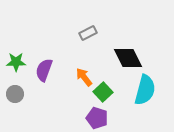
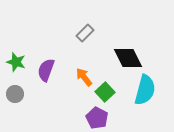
gray rectangle: moved 3 px left; rotated 18 degrees counterclockwise
green star: rotated 18 degrees clockwise
purple semicircle: moved 2 px right
green square: moved 2 px right
purple pentagon: rotated 10 degrees clockwise
